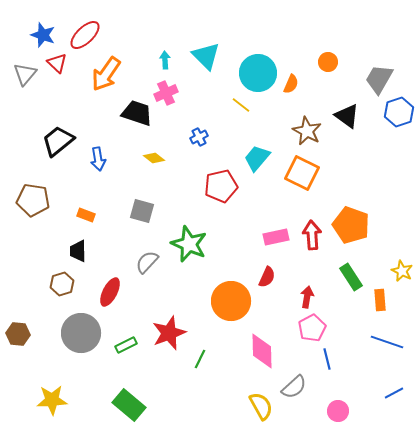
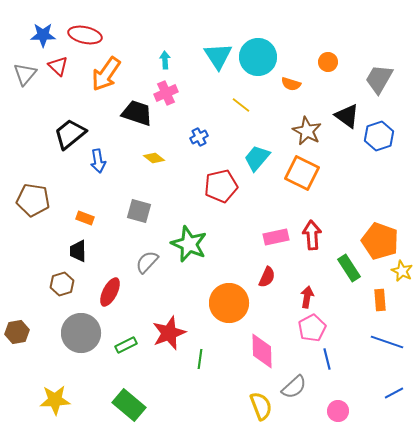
blue star at (43, 35): rotated 20 degrees counterclockwise
red ellipse at (85, 35): rotated 56 degrees clockwise
cyan triangle at (206, 56): moved 12 px right; rotated 12 degrees clockwise
red triangle at (57, 63): moved 1 px right, 3 px down
cyan circle at (258, 73): moved 16 px up
orange semicircle at (291, 84): rotated 84 degrees clockwise
blue hexagon at (399, 112): moved 20 px left, 24 px down
black trapezoid at (58, 141): moved 12 px right, 7 px up
blue arrow at (98, 159): moved 2 px down
gray square at (142, 211): moved 3 px left
orange rectangle at (86, 215): moved 1 px left, 3 px down
orange pentagon at (351, 225): moved 29 px right, 16 px down
green rectangle at (351, 277): moved 2 px left, 9 px up
orange circle at (231, 301): moved 2 px left, 2 px down
brown hexagon at (18, 334): moved 1 px left, 2 px up; rotated 15 degrees counterclockwise
green line at (200, 359): rotated 18 degrees counterclockwise
yellow star at (52, 400): moved 3 px right
yellow semicircle at (261, 406): rotated 8 degrees clockwise
